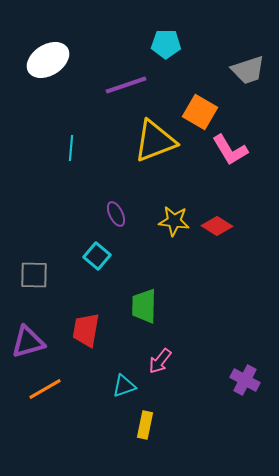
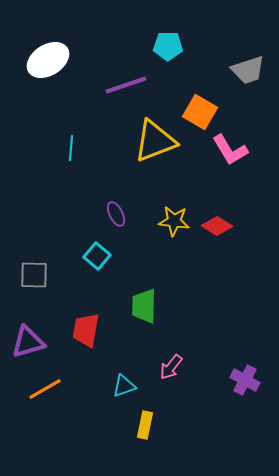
cyan pentagon: moved 2 px right, 2 px down
pink arrow: moved 11 px right, 6 px down
